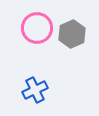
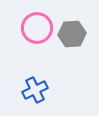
gray hexagon: rotated 20 degrees clockwise
